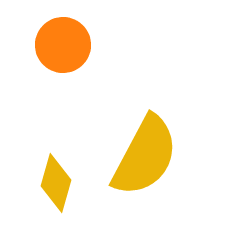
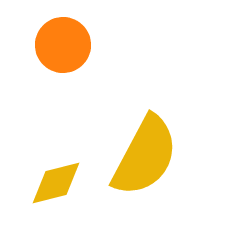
yellow diamond: rotated 60 degrees clockwise
